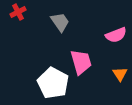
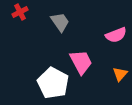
red cross: moved 2 px right
pink trapezoid: rotated 12 degrees counterclockwise
orange triangle: rotated 14 degrees clockwise
